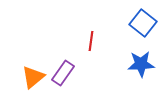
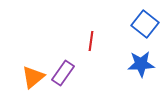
blue square: moved 2 px right, 1 px down
